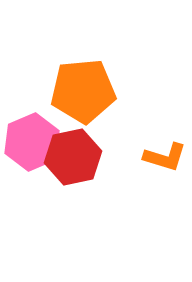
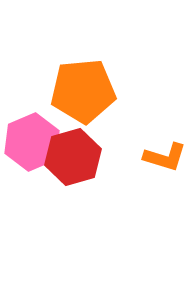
red hexagon: rotated 4 degrees counterclockwise
